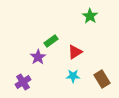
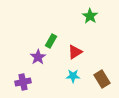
green rectangle: rotated 24 degrees counterclockwise
purple cross: rotated 21 degrees clockwise
